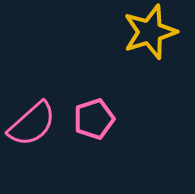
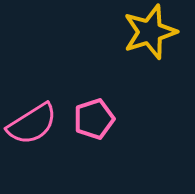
pink semicircle: rotated 10 degrees clockwise
